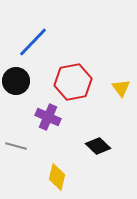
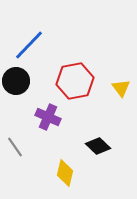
blue line: moved 4 px left, 3 px down
red hexagon: moved 2 px right, 1 px up
gray line: moved 1 px left, 1 px down; rotated 40 degrees clockwise
yellow diamond: moved 8 px right, 4 px up
